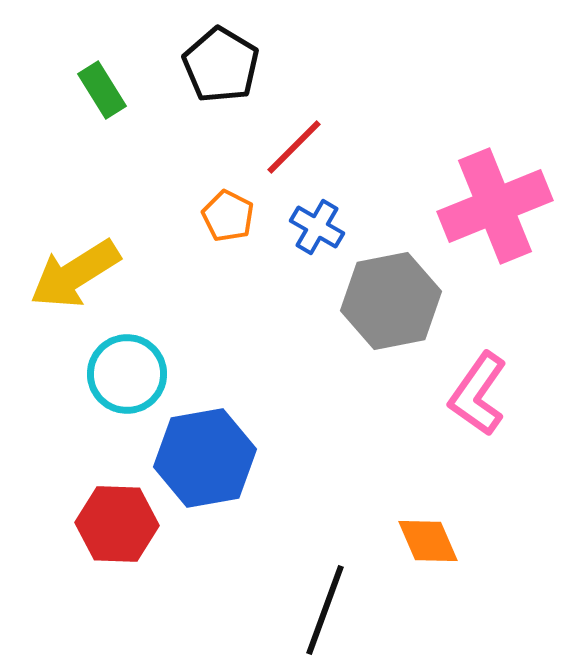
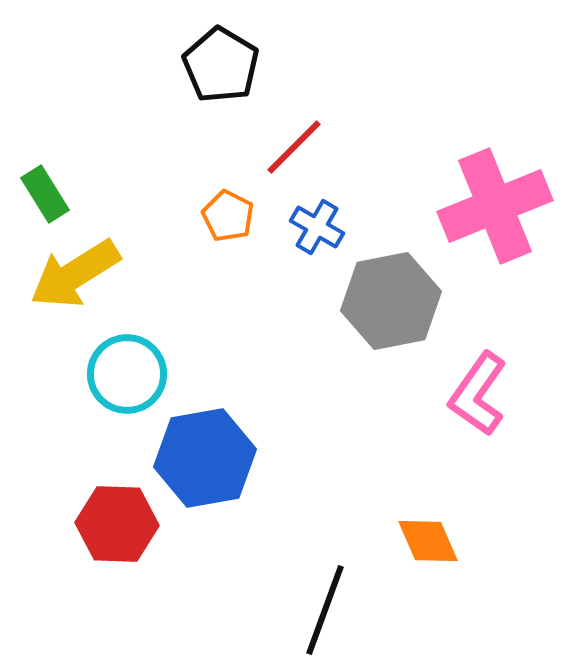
green rectangle: moved 57 px left, 104 px down
